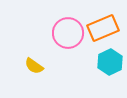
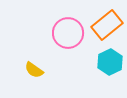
orange rectangle: moved 4 px right, 3 px up; rotated 16 degrees counterclockwise
yellow semicircle: moved 4 px down
